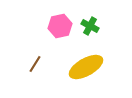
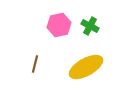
pink hexagon: moved 1 px left, 1 px up
brown line: rotated 18 degrees counterclockwise
